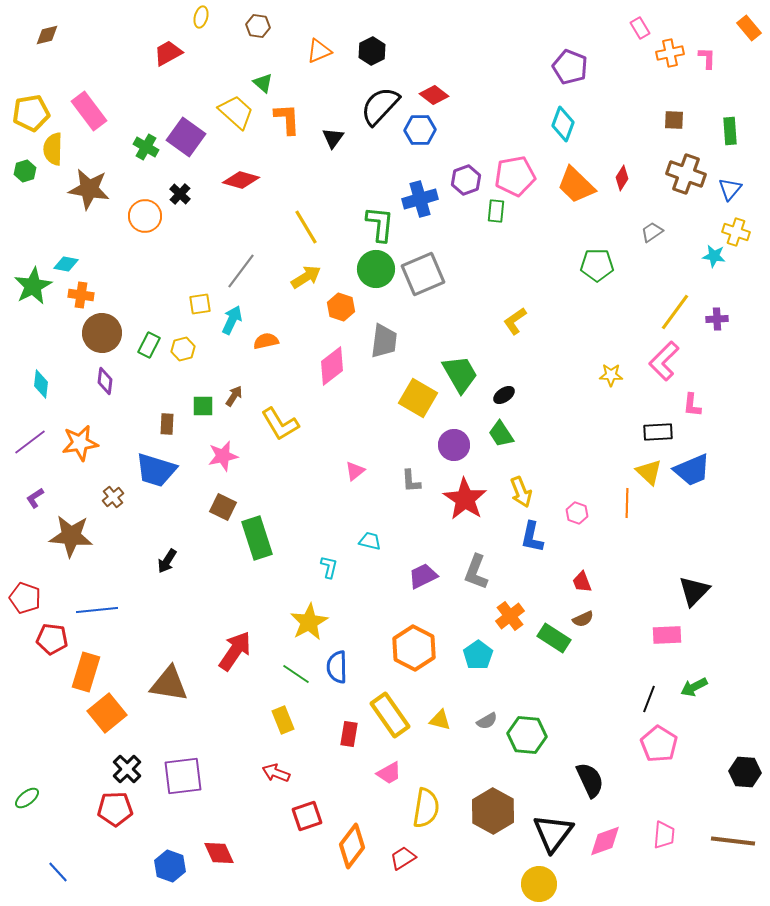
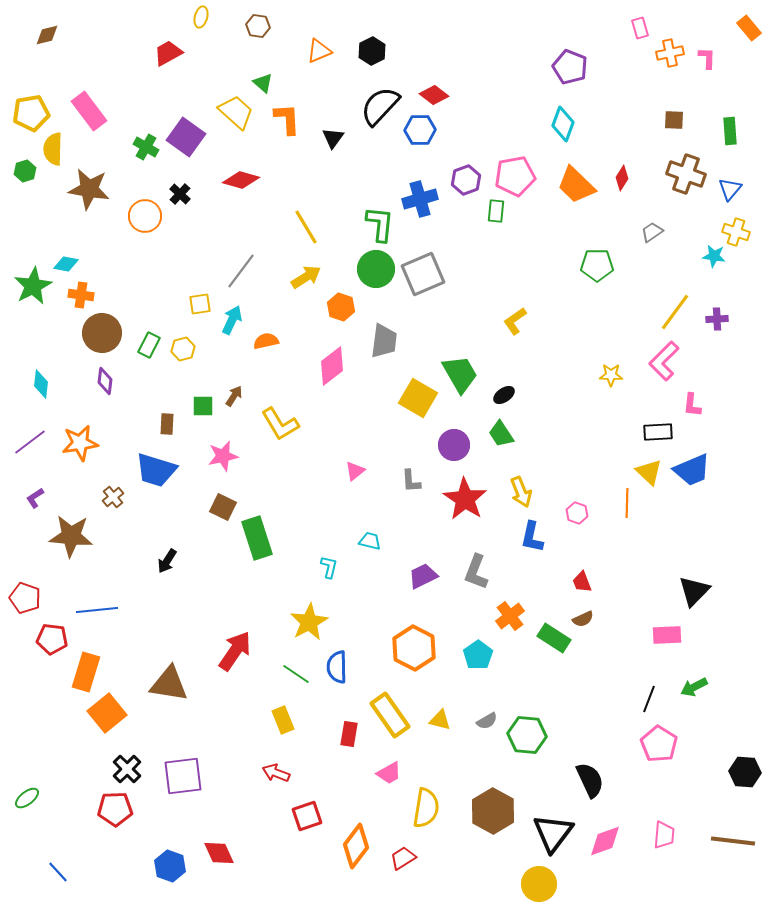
pink rectangle at (640, 28): rotated 15 degrees clockwise
orange diamond at (352, 846): moved 4 px right
